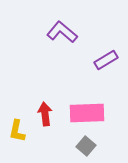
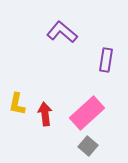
purple rectangle: rotated 50 degrees counterclockwise
pink rectangle: rotated 40 degrees counterclockwise
yellow L-shape: moved 27 px up
gray square: moved 2 px right
